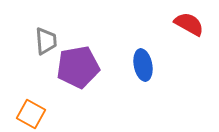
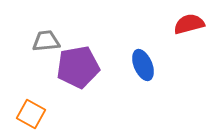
red semicircle: rotated 44 degrees counterclockwise
gray trapezoid: rotated 92 degrees counterclockwise
blue ellipse: rotated 12 degrees counterclockwise
